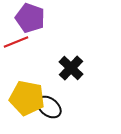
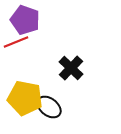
purple pentagon: moved 5 px left, 2 px down
yellow pentagon: moved 2 px left
